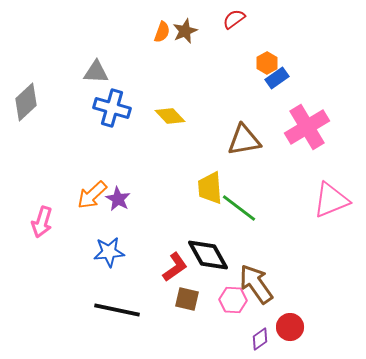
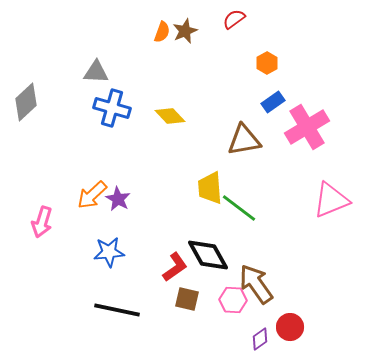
blue rectangle: moved 4 px left, 24 px down
